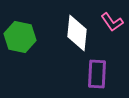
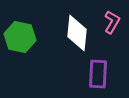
pink L-shape: rotated 115 degrees counterclockwise
purple rectangle: moved 1 px right
